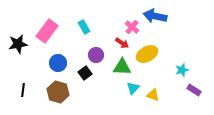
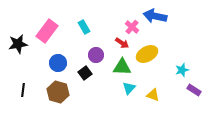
cyan triangle: moved 4 px left
